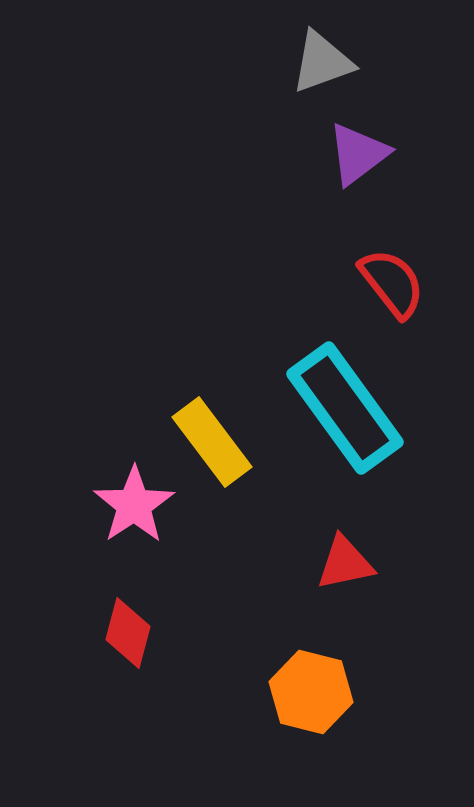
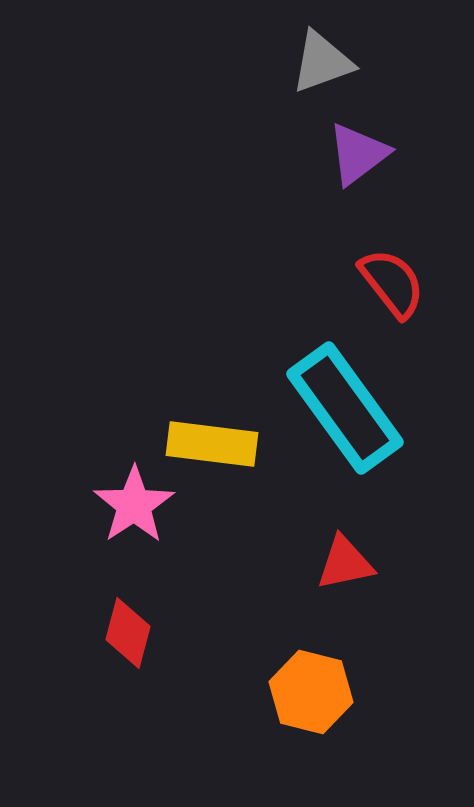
yellow rectangle: moved 2 px down; rotated 46 degrees counterclockwise
